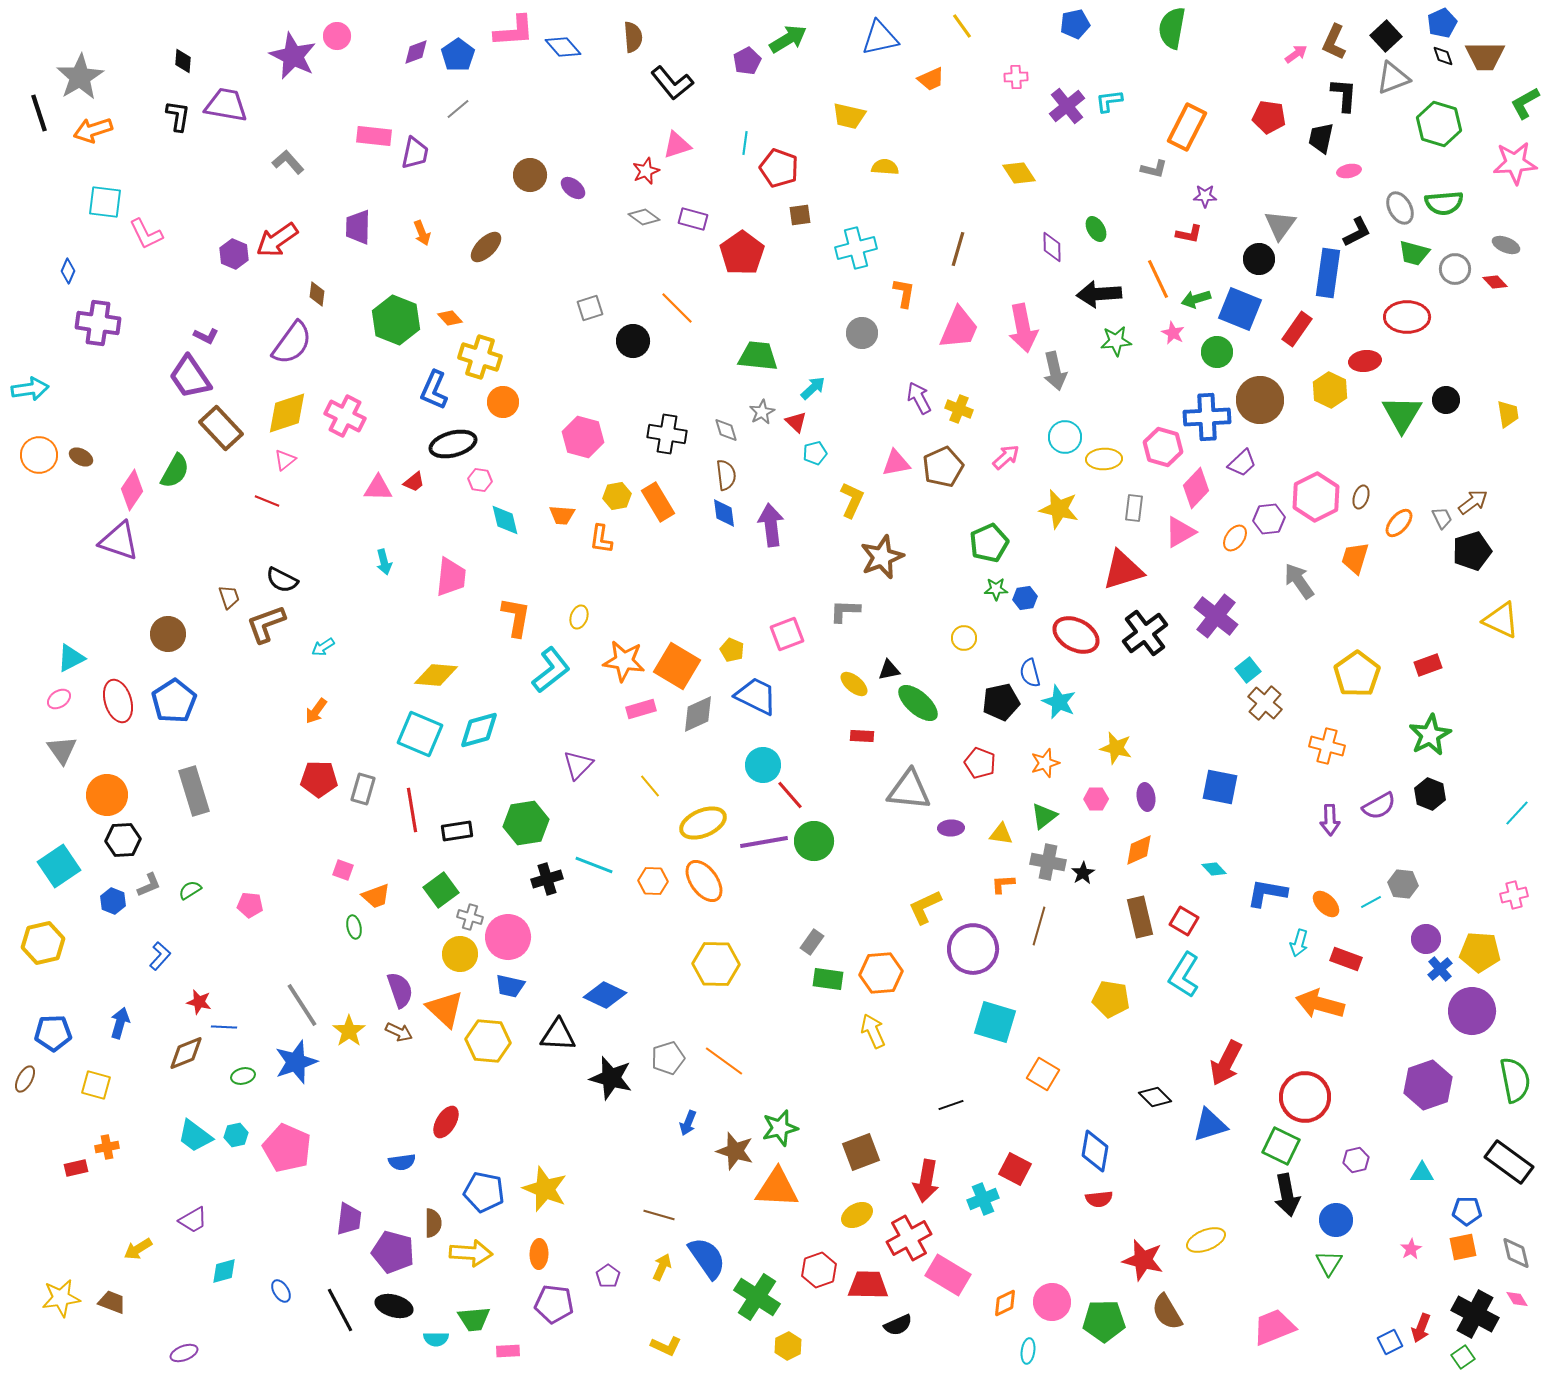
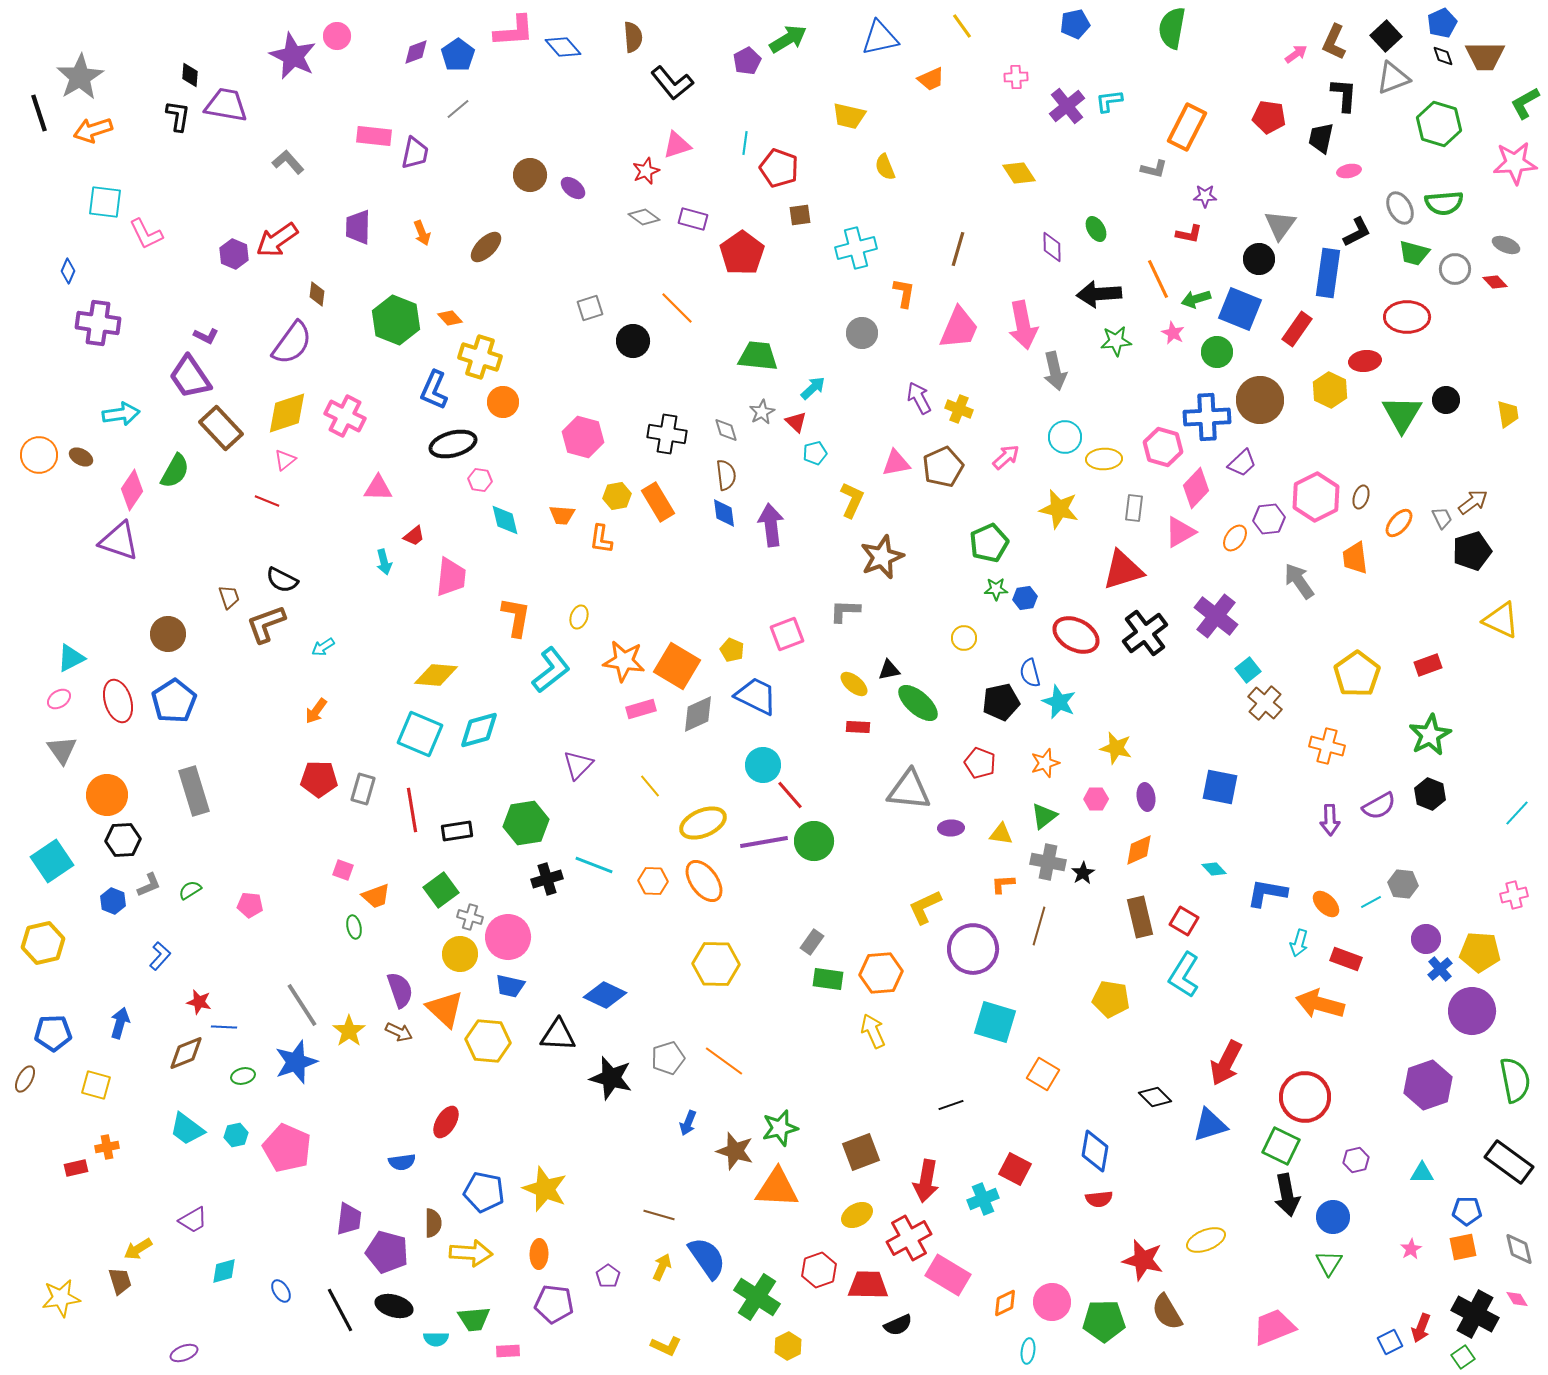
black diamond at (183, 61): moved 7 px right, 14 px down
yellow semicircle at (885, 167): rotated 116 degrees counterclockwise
pink arrow at (1023, 328): moved 3 px up
cyan arrow at (30, 389): moved 91 px right, 25 px down
red trapezoid at (414, 482): moved 54 px down
orange trapezoid at (1355, 558): rotated 24 degrees counterclockwise
red rectangle at (862, 736): moved 4 px left, 9 px up
cyan square at (59, 866): moved 7 px left, 5 px up
cyan trapezoid at (195, 1136): moved 8 px left, 7 px up
blue circle at (1336, 1220): moved 3 px left, 3 px up
purple pentagon at (393, 1252): moved 6 px left
gray diamond at (1516, 1253): moved 3 px right, 4 px up
brown trapezoid at (112, 1302): moved 8 px right, 21 px up; rotated 52 degrees clockwise
